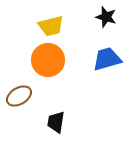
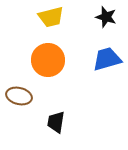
yellow trapezoid: moved 9 px up
brown ellipse: rotated 45 degrees clockwise
